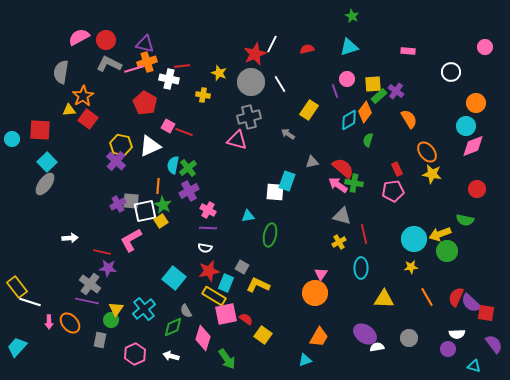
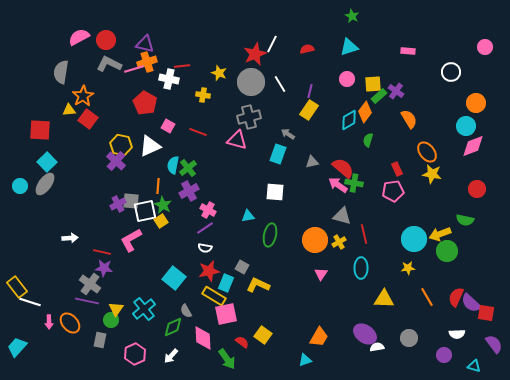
purple line at (335, 91): moved 25 px left; rotated 32 degrees clockwise
red line at (184, 132): moved 14 px right
cyan circle at (12, 139): moved 8 px right, 47 px down
cyan rectangle at (287, 181): moved 9 px left, 27 px up
purple line at (208, 228): moved 3 px left; rotated 36 degrees counterclockwise
yellow star at (411, 267): moved 3 px left, 1 px down
purple star at (108, 268): moved 4 px left
orange circle at (315, 293): moved 53 px up
red semicircle at (246, 319): moved 4 px left, 23 px down
pink diamond at (203, 338): rotated 20 degrees counterclockwise
purple circle at (448, 349): moved 4 px left, 6 px down
white arrow at (171, 356): rotated 63 degrees counterclockwise
